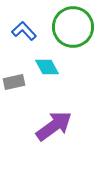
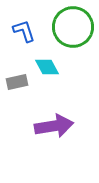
blue L-shape: rotated 25 degrees clockwise
gray rectangle: moved 3 px right
purple arrow: rotated 27 degrees clockwise
